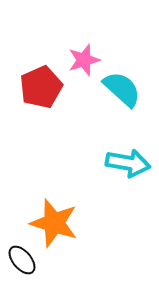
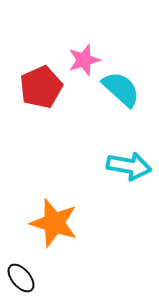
cyan semicircle: moved 1 px left
cyan arrow: moved 1 px right, 3 px down
black ellipse: moved 1 px left, 18 px down
